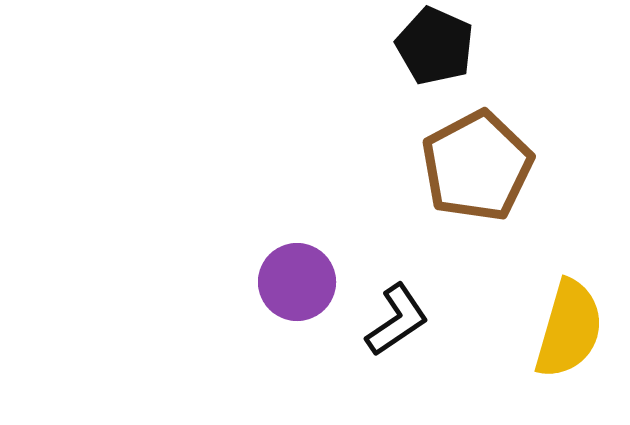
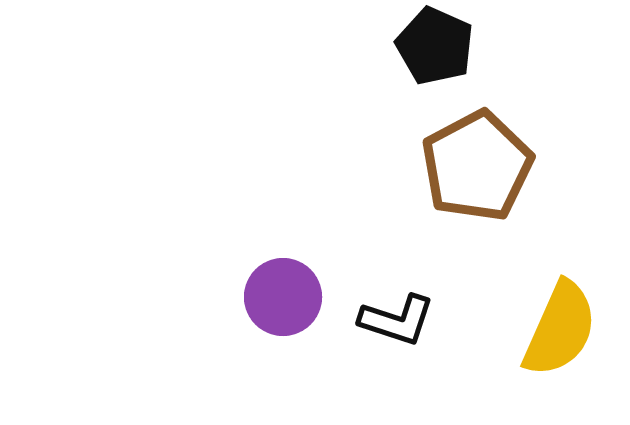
purple circle: moved 14 px left, 15 px down
black L-shape: rotated 52 degrees clockwise
yellow semicircle: moved 9 px left; rotated 8 degrees clockwise
